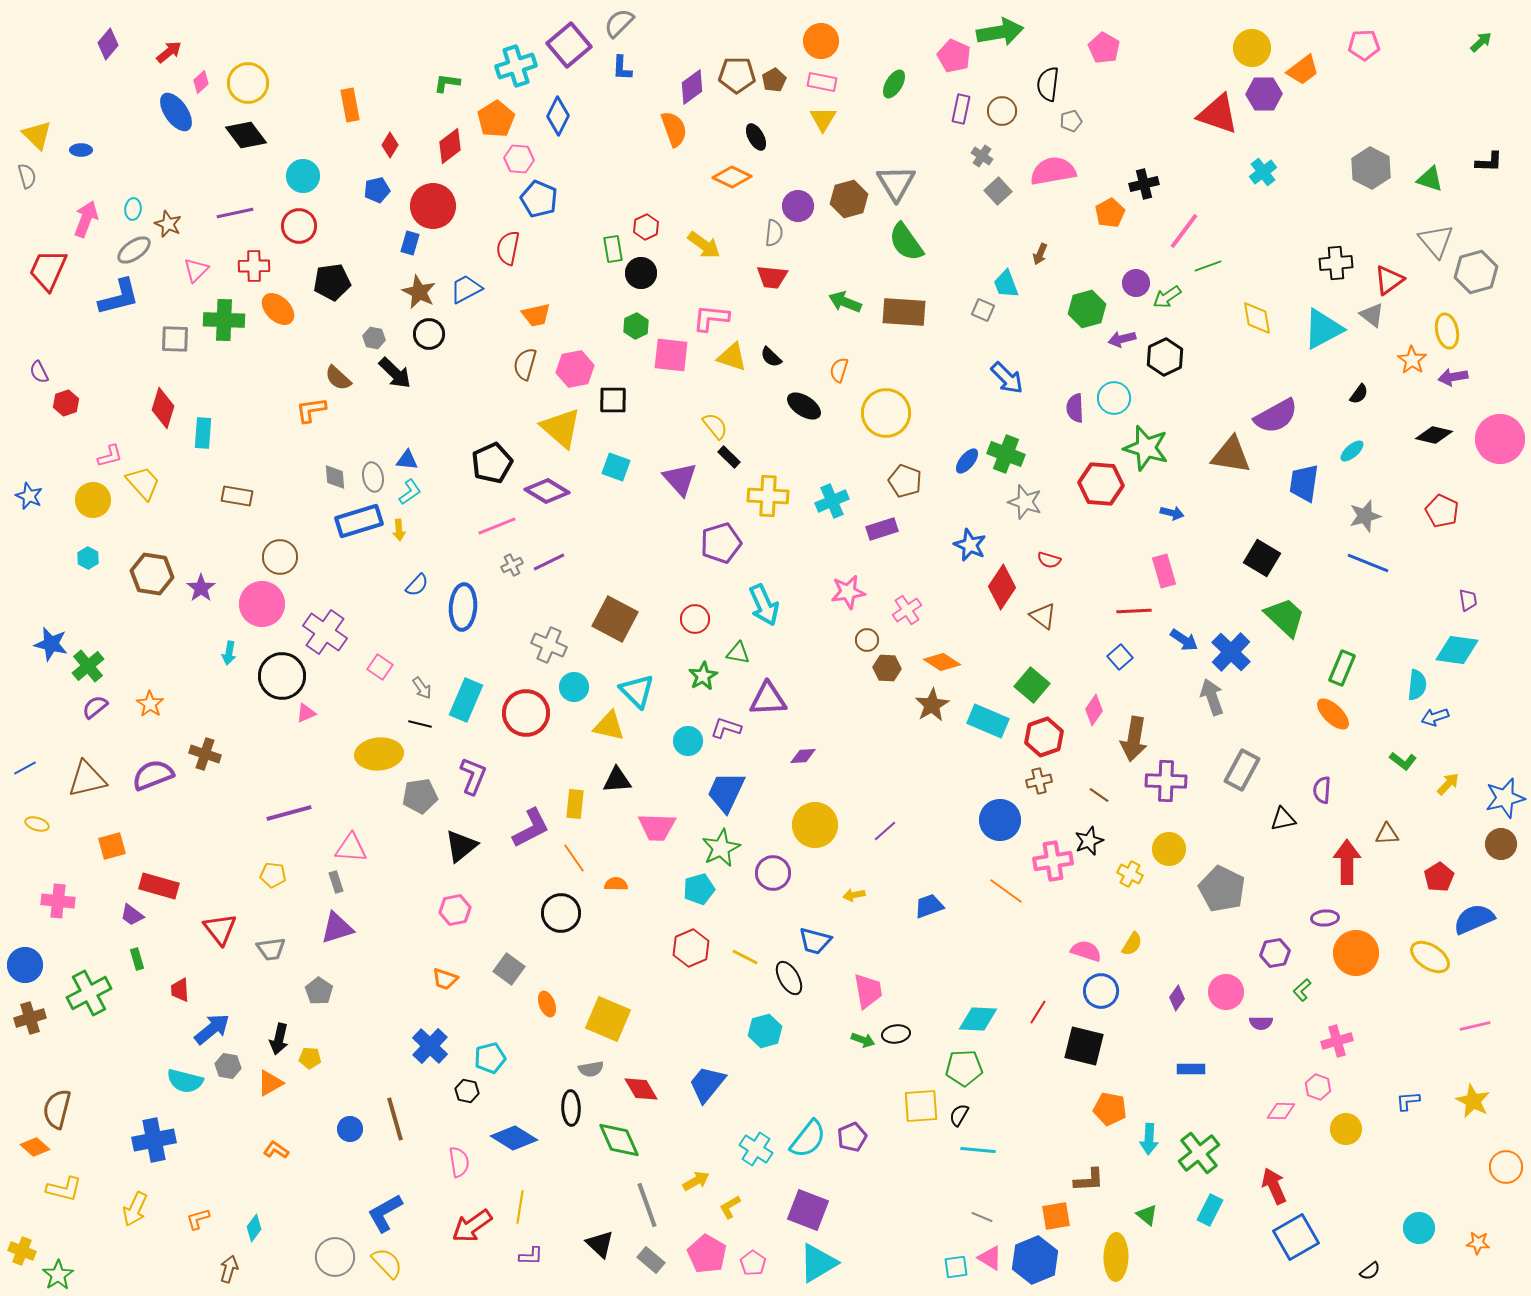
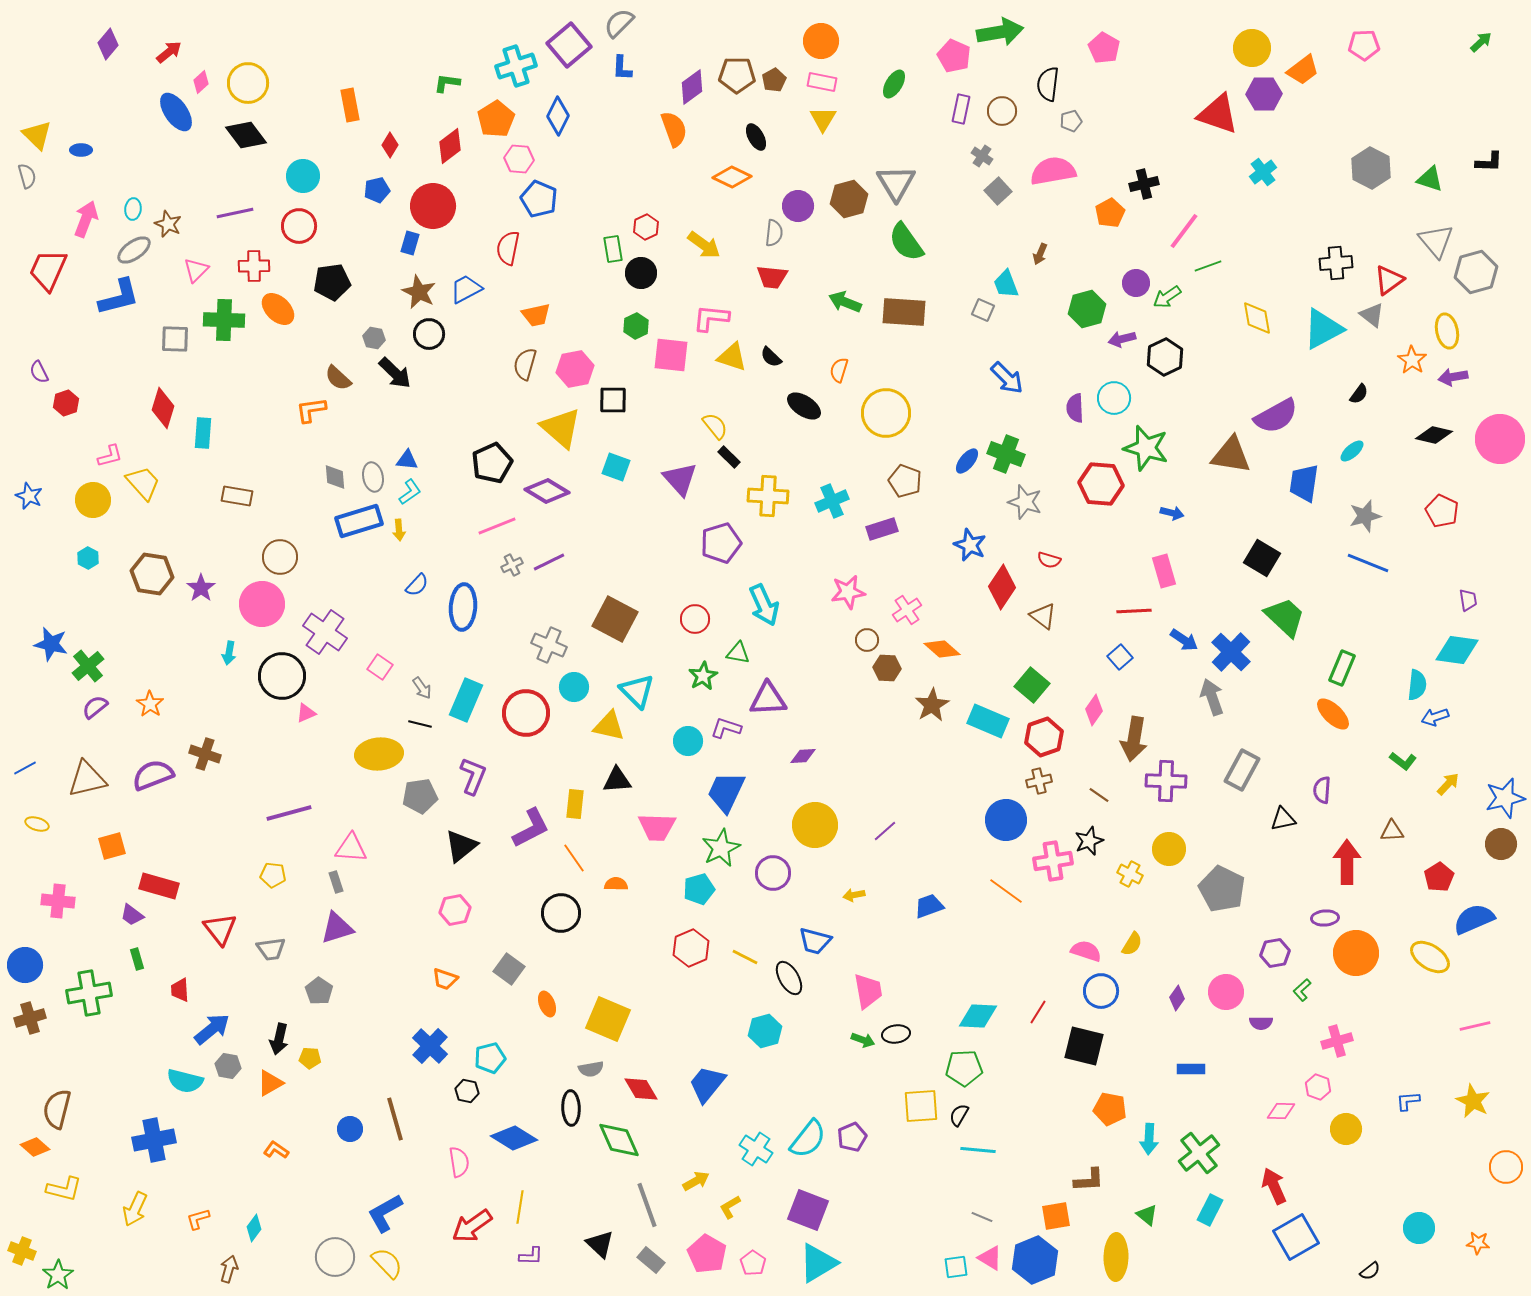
orange diamond at (942, 662): moved 13 px up; rotated 9 degrees clockwise
blue circle at (1000, 820): moved 6 px right
brown triangle at (1387, 834): moved 5 px right, 3 px up
green cross at (89, 993): rotated 18 degrees clockwise
cyan diamond at (978, 1019): moved 3 px up
